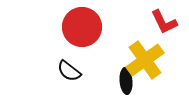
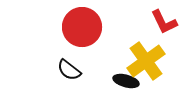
yellow cross: moved 1 px right, 1 px down
black semicircle: moved 1 px up
black ellipse: rotated 70 degrees counterclockwise
